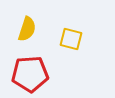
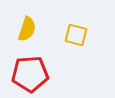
yellow square: moved 5 px right, 4 px up
